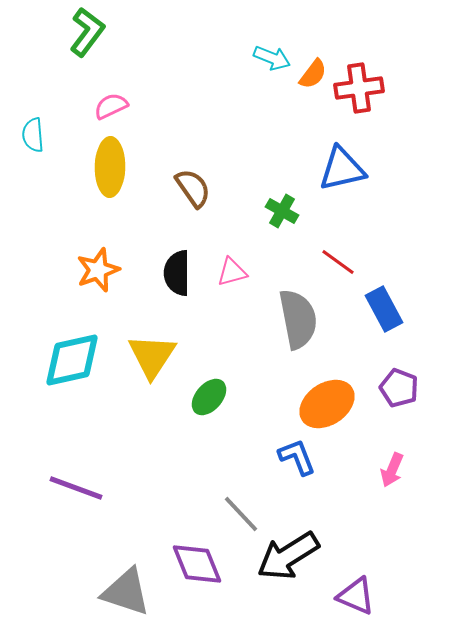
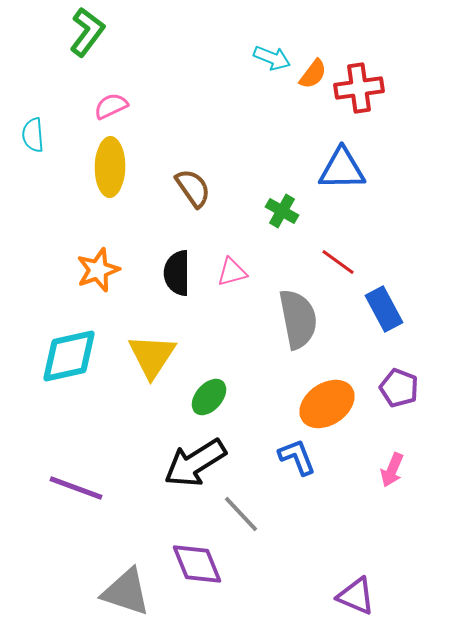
blue triangle: rotated 12 degrees clockwise
cyan diamond: moved 3 px left, 4 px up
black arrow: moved 93 px left, 93 px up
